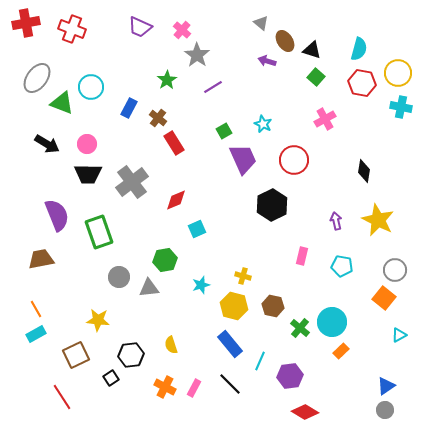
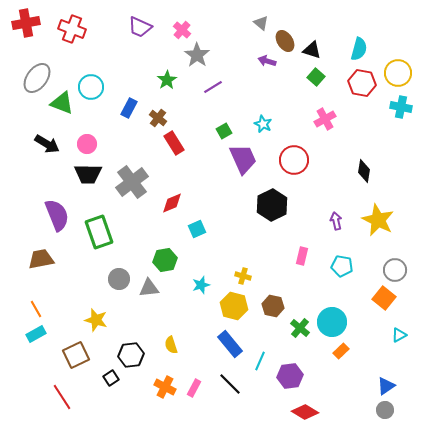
red diamond at (176, 200): moved 4 px left, 3 px down
gray circle at (119, 277): moved 2 px down
yellow star at (98, 320): moved 2 px left; rotated 10 degrees clockwise
